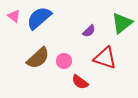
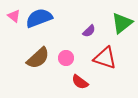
blue semicircle: rotated 20 degrees clockwise
pink circle: moved 2 px right, 3 px up
